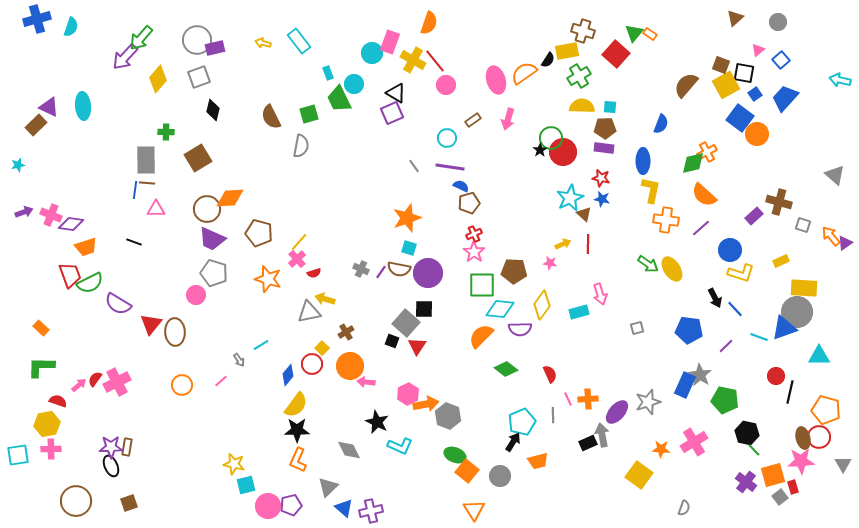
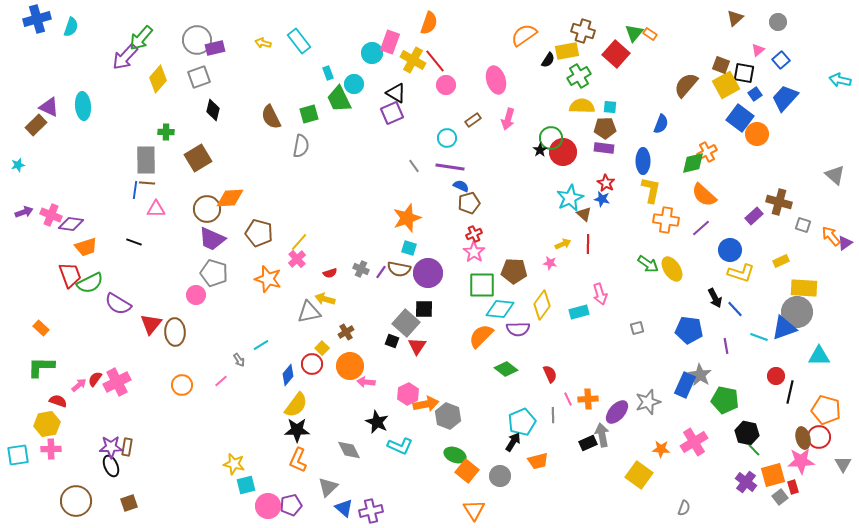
orange semicircle at (524, 73): moved 38 px up
red star at (601, 178): moved 5 px right, 5 px down; rotated 18 degrees clockwise
red semicircle at (314, 273): moved 16 px right
purple semicircle at (520, 329): moved 2 px left
purple line at (726, 346): rotated 56 degrees counterclockwise
